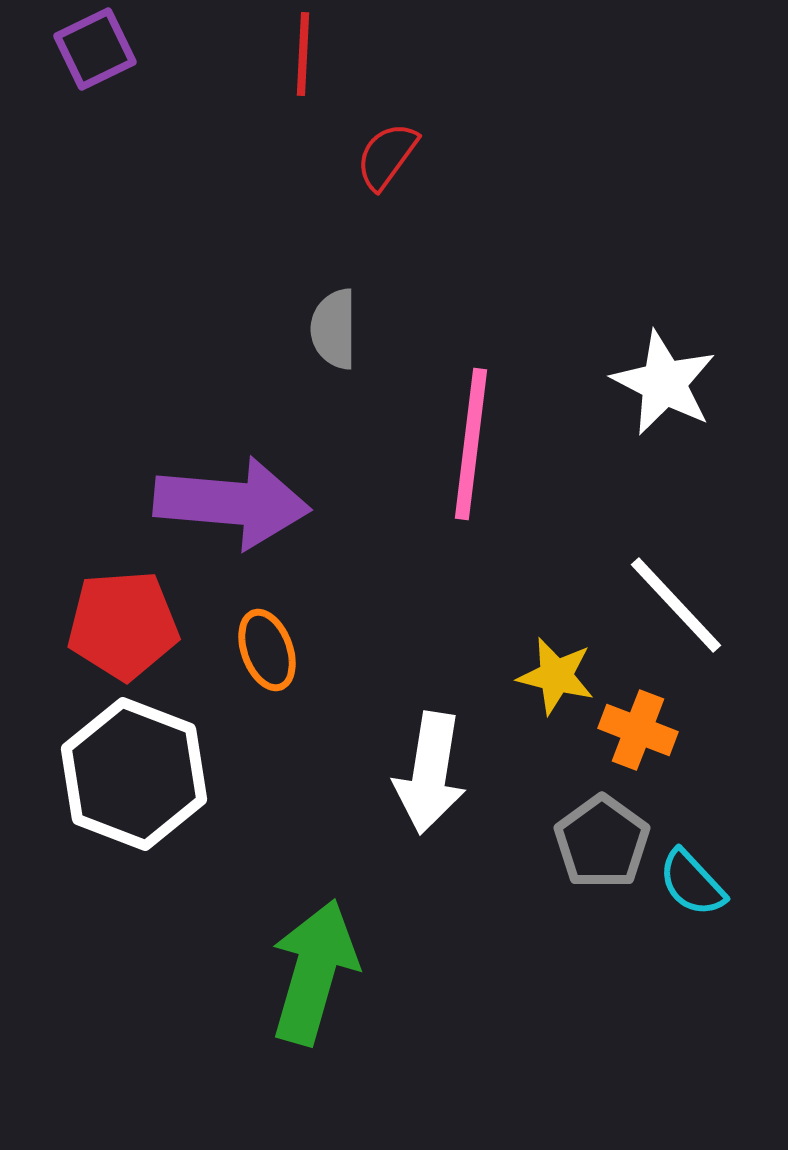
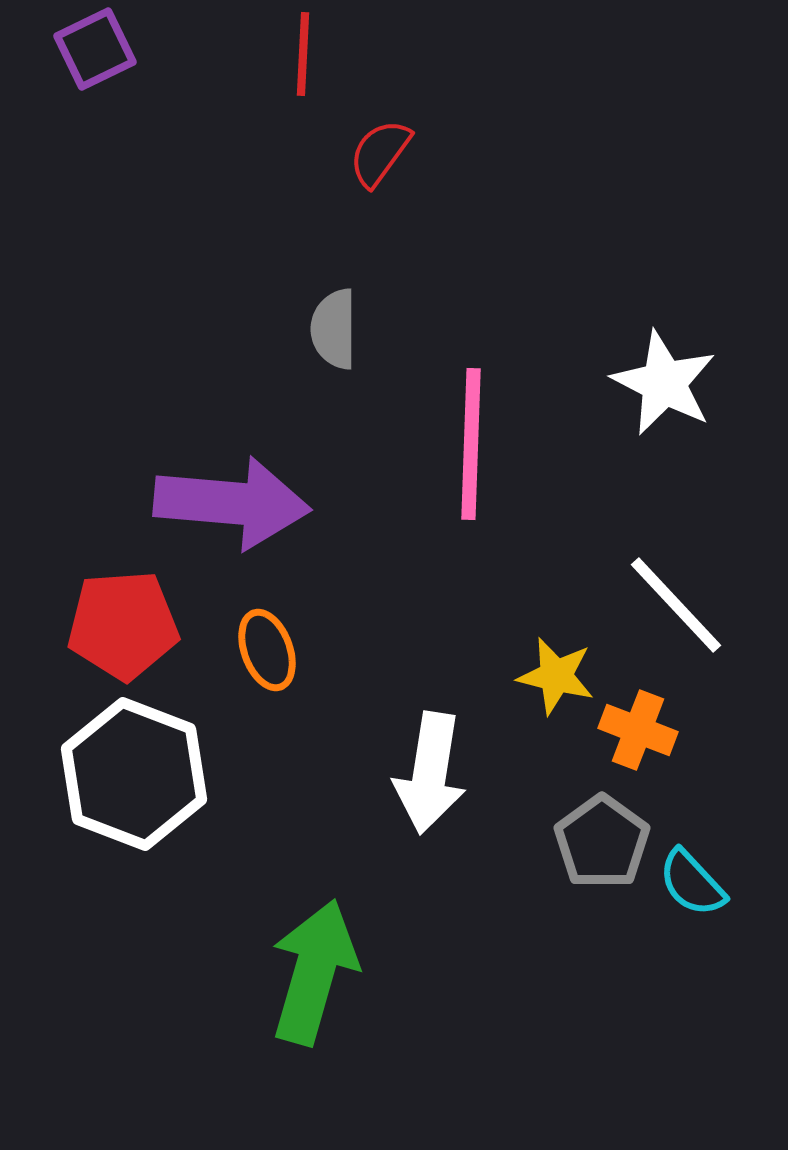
red semicircle: moved 7 px left, 3 px up
pink line: rotated 5 degrees counterclockwise
